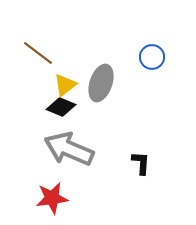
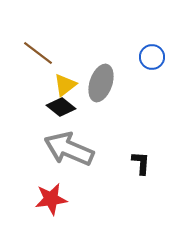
black diamond: rotated 16 degrees clockwise
red star: moved 1 px left, 1 px down
